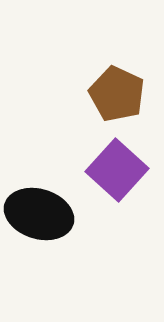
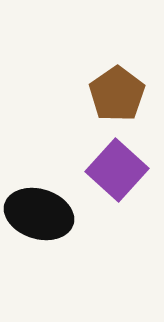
brown pentagon: rotated 12 degrees clockwise
